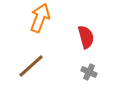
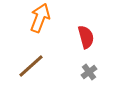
gray cross: rotated 28 degrees clockwise
